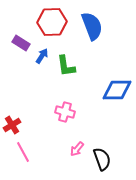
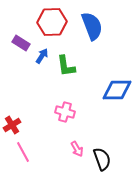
pink arrow: rotated 70 degrees counterclockwise
